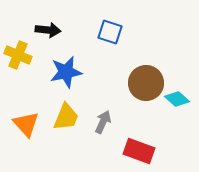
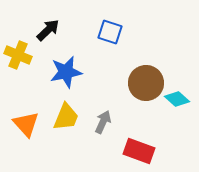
black arrow: rotated 50 degrees counterclockwise
